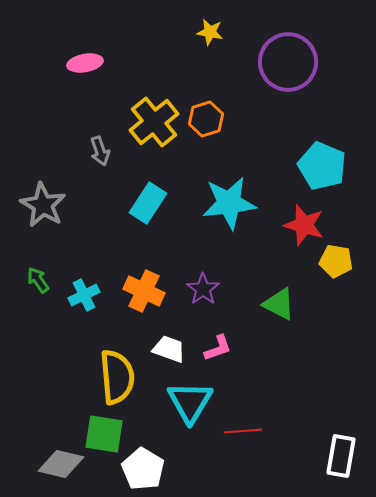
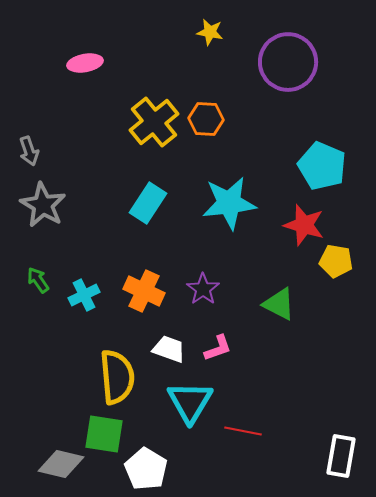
orange hexagon: rotated 20 degrees clockwise
gray arrow: moved 71 px left
red line: rotated 15 degrees clockwise
white pentagon: moved 3 px right
